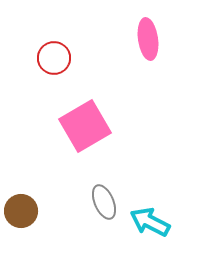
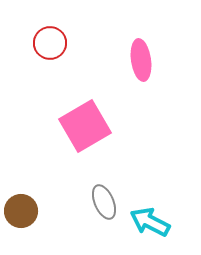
pink ellipse: moved 7 px left, 21 px down
red circle: moved 4 px left, 15 px up
